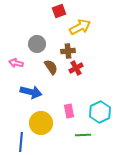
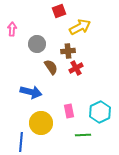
pink arrow: moved 4 px left, 34 px up; rotated 80 degrees clockwise
